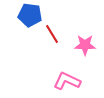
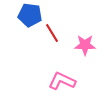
red line: moved 1 px up
pink L-shape: moved 5 px left
